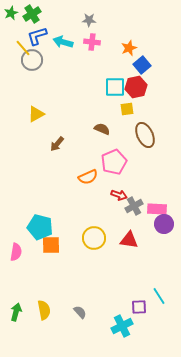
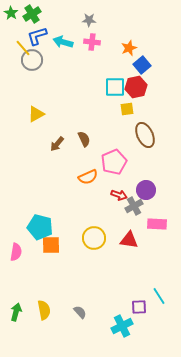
green star: rotated 16 degrees counterclockwise
brown semicircle: moved 18 px left, 10 px down; rotated 42 degrees clockwise
pink rectangle: moved 15 px down
purple circle: moved 18 px left, 34 px up
